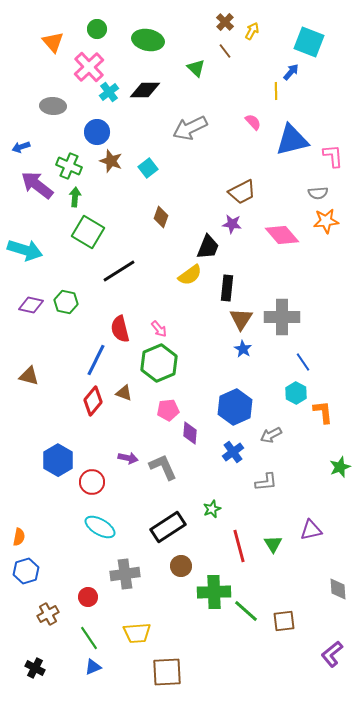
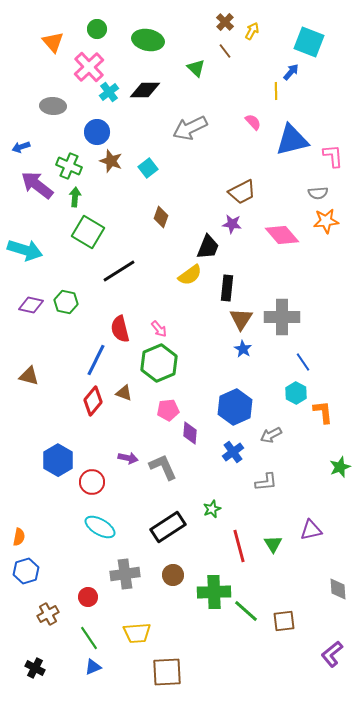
brown circle at (181, 566): moved 8 px left, 9 px down
